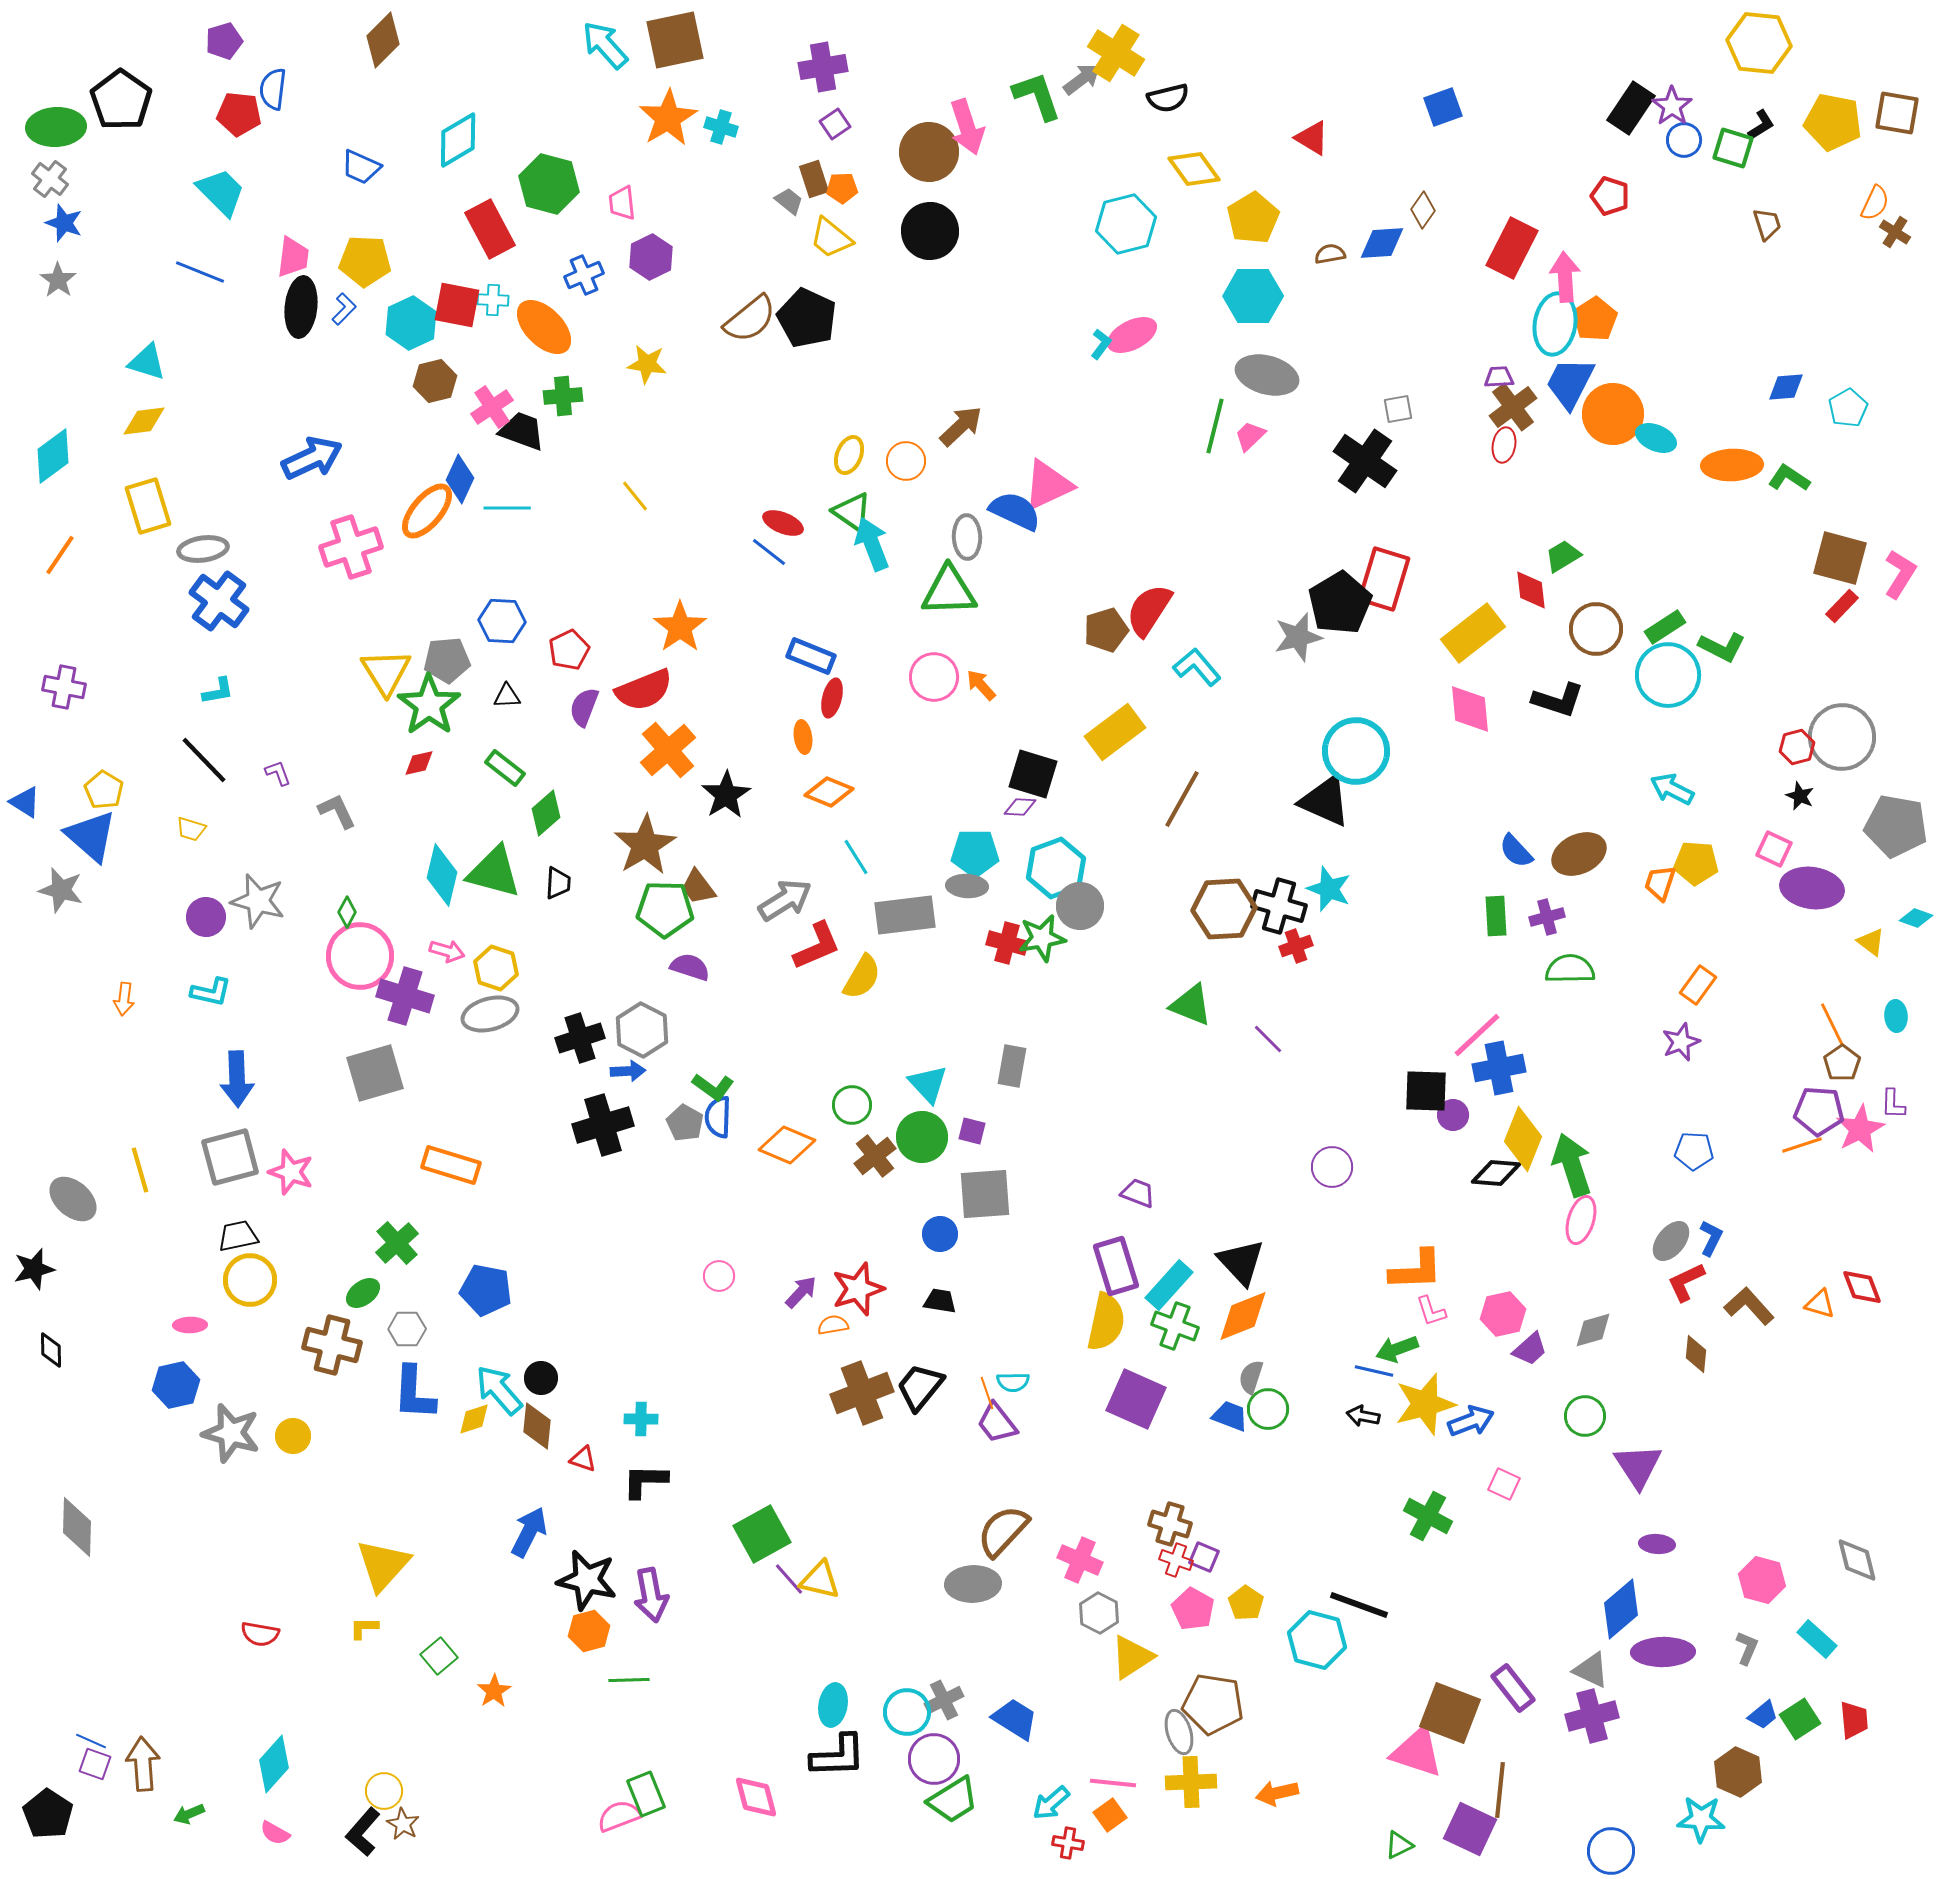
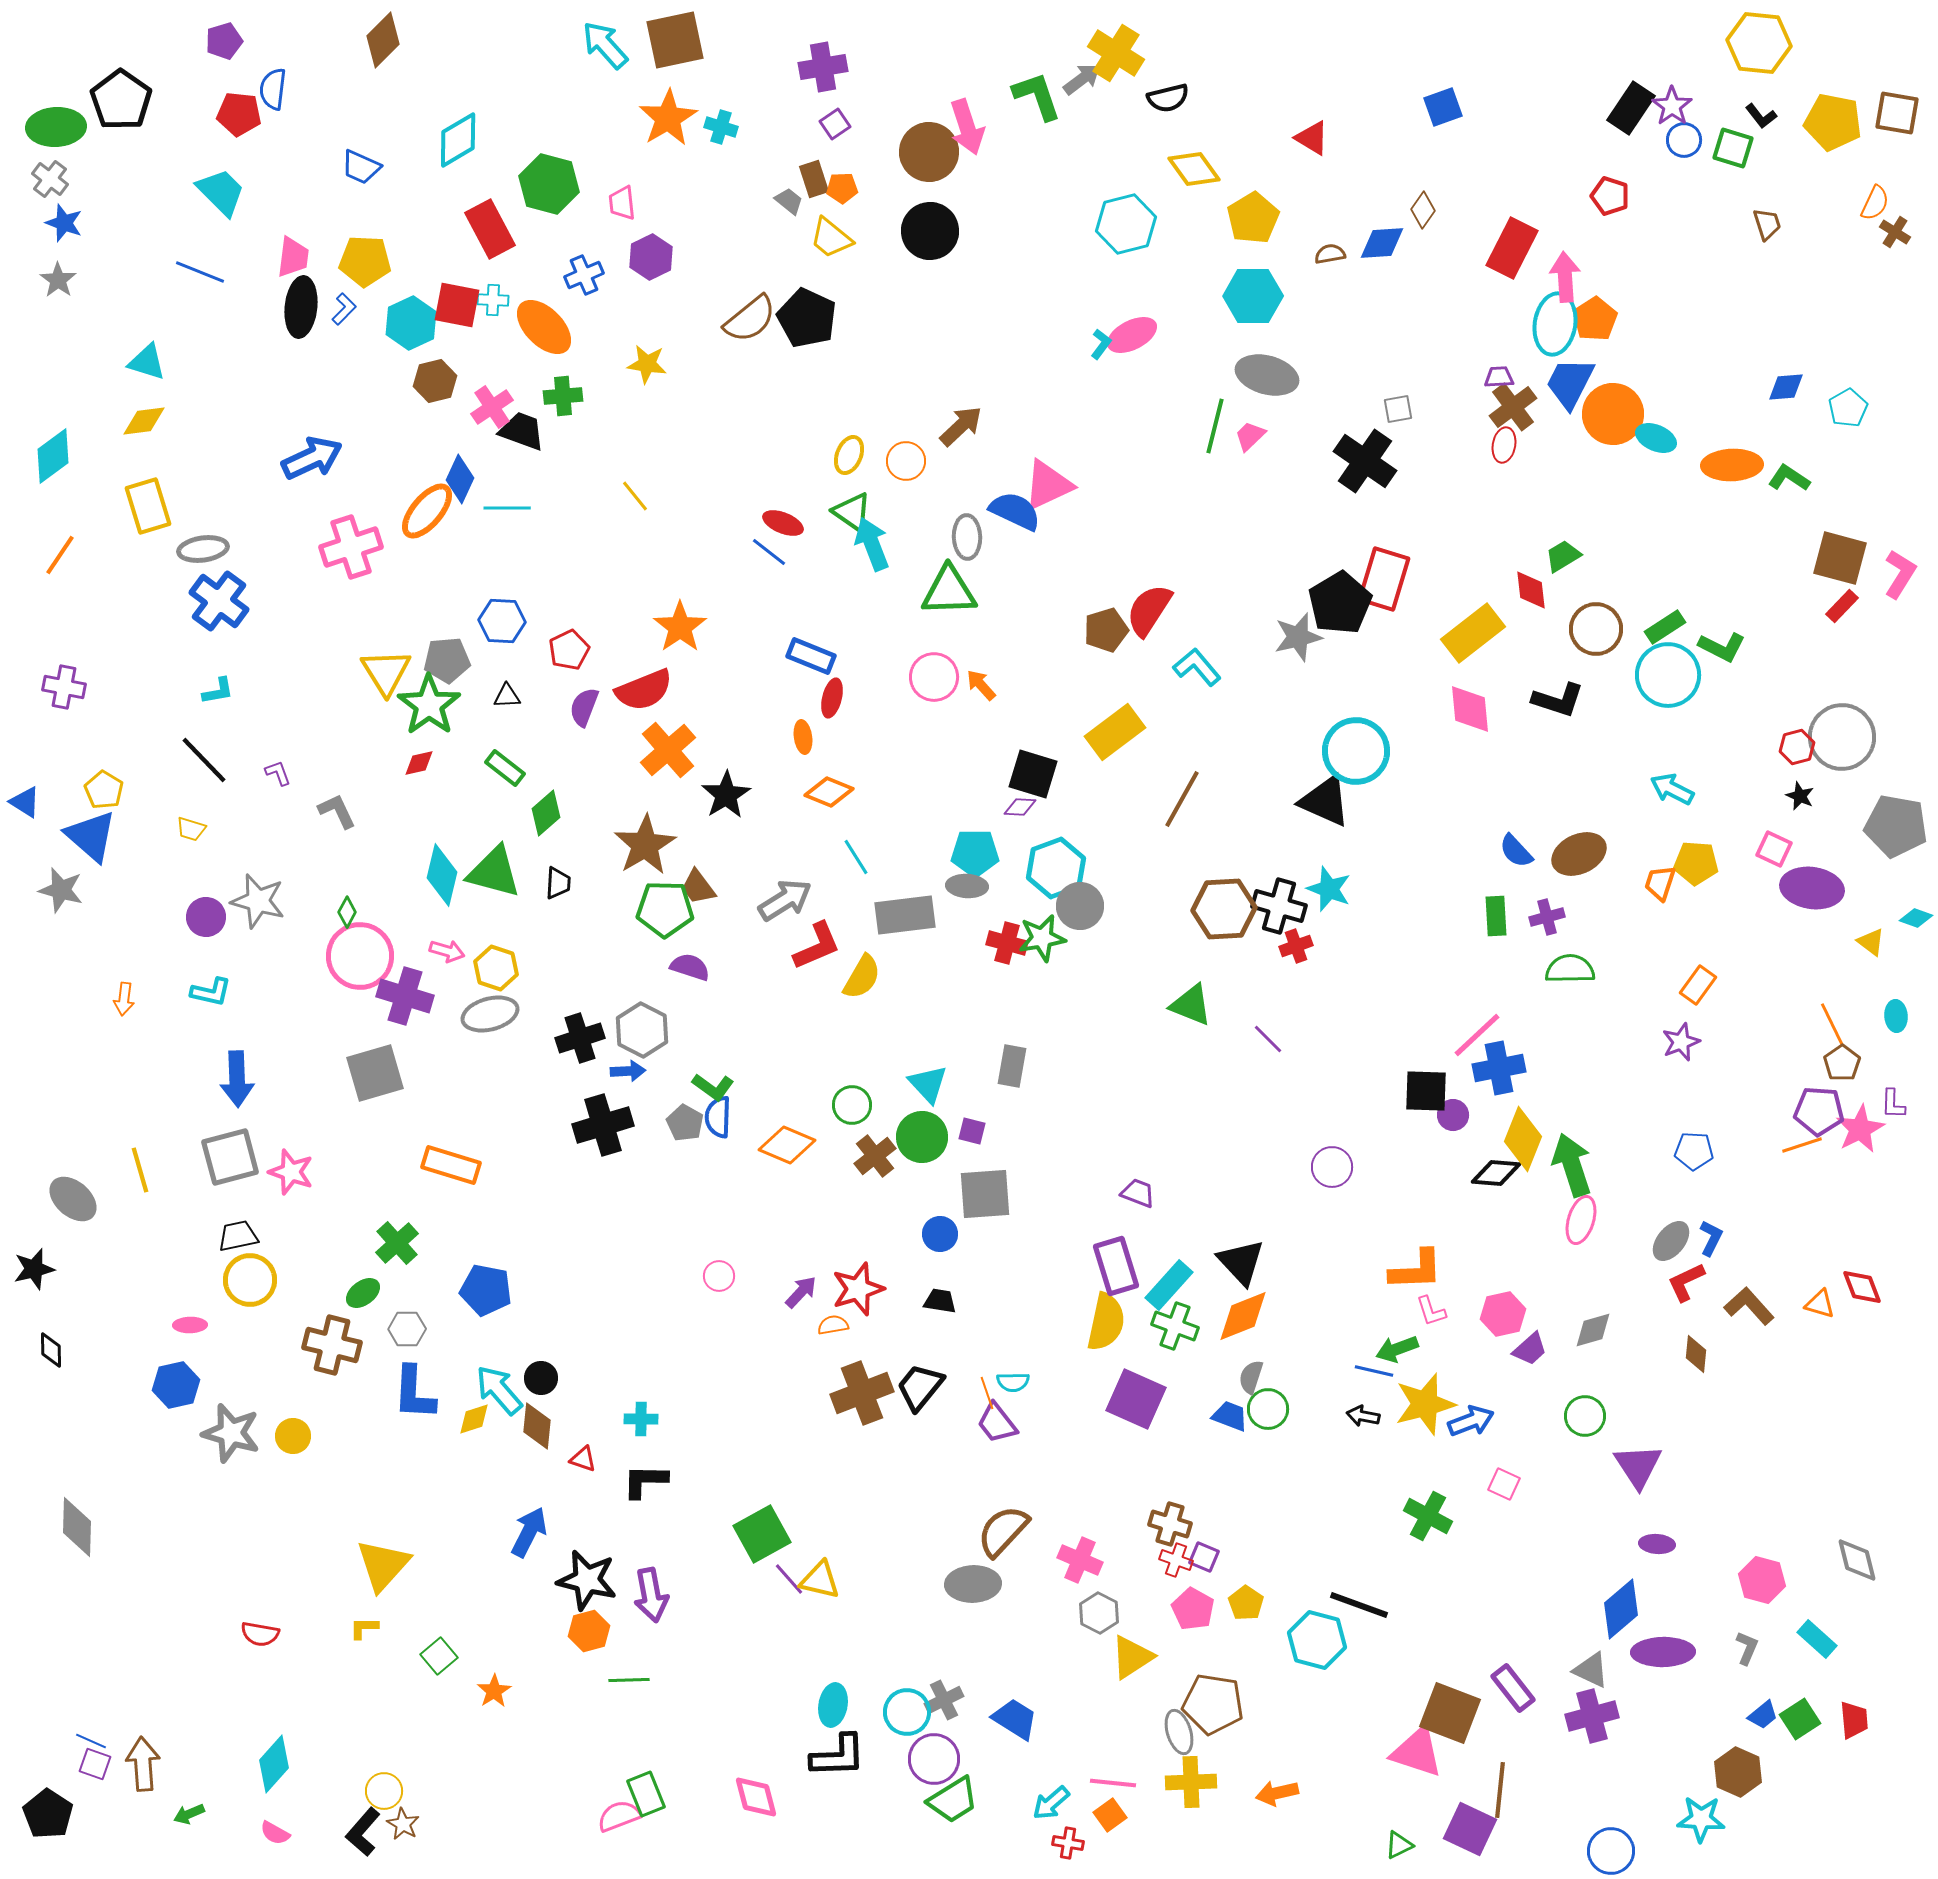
black L-shape at (1761, 125): moved 9 px up; rotated 84 degrees clockwise
